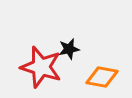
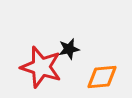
orange diamond: rotated 16 degrees counterclockwise
